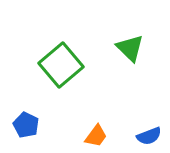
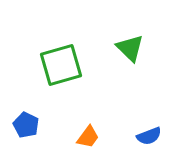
green square: rotated 24 degrees clockwise
orange trapezoid: moved 8 px left, 1 px down
